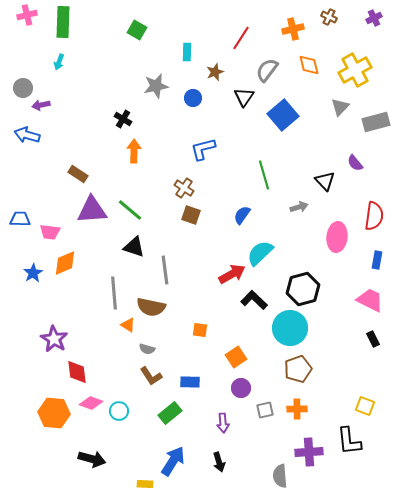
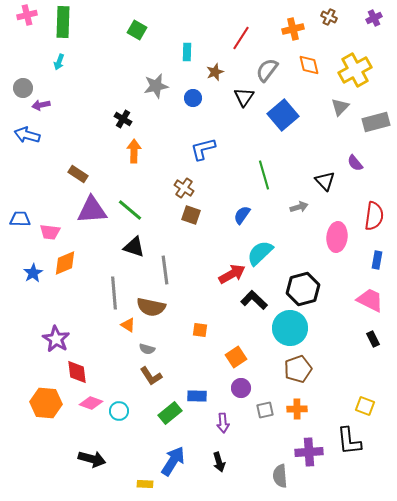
purple star at (54, 339): moved 2 px right
blue rectangle at (190, 382): moved 7 px right, 14 px down
orange hexagon at (54, 413): moved 8 px left, 10 px up
